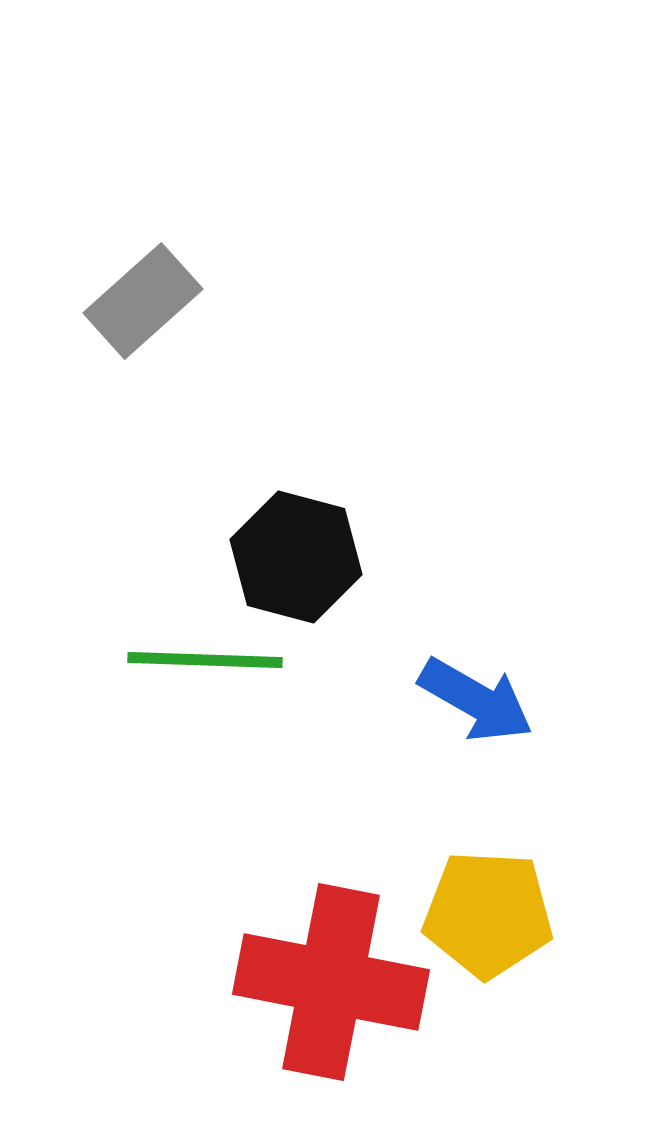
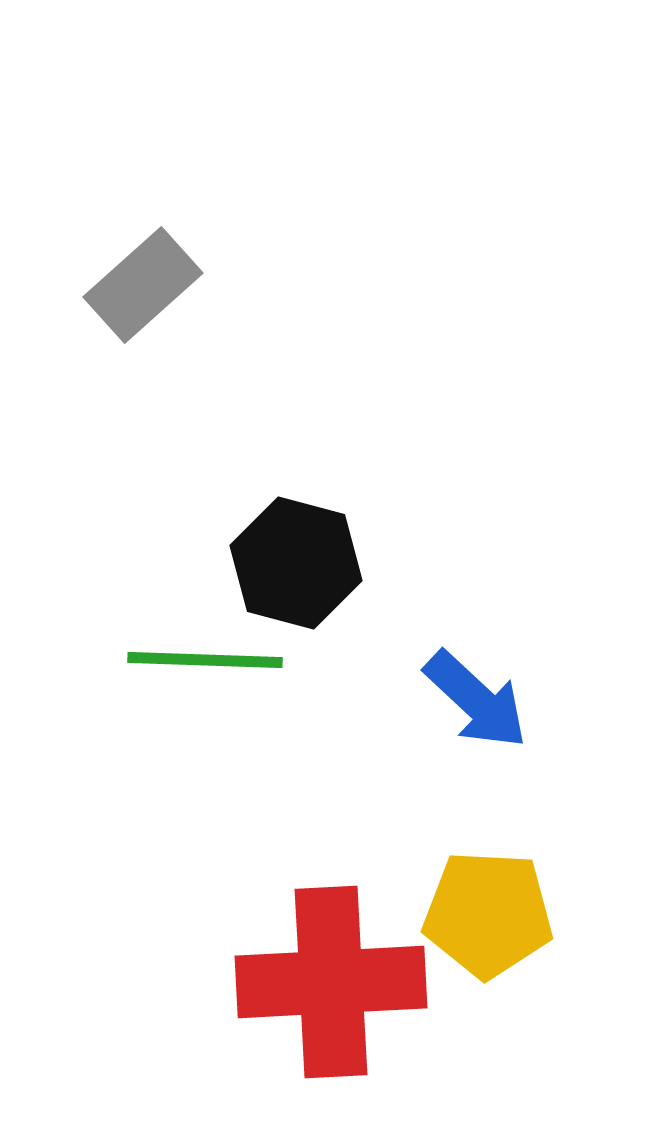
gray rectangle: moved 16 px up
black hexagon: moved 6 px down
blue arrow: rotated 13 degrees clockwise
red cross: rotated 14 degrees counterclockwise
